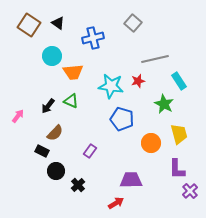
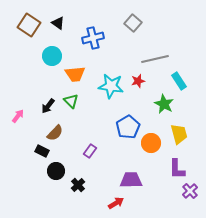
orange trapezoid: moved 2 px right, 2 px down
green triangle: rotated 21 degrees clockwise
blue pentagon: moved 6 px right, 8 px down; rotated 25 degrees clockwise
